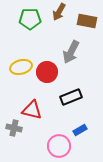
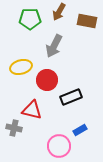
gray arrow: moved 17 px left, 6 px up
red circle: moved 8 px down
